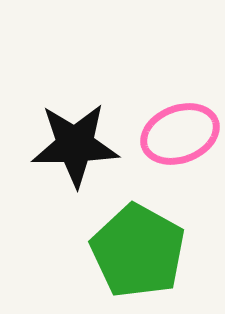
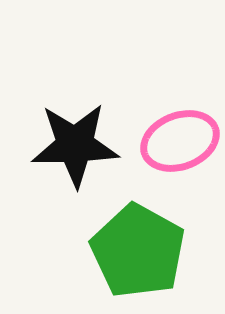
pink ellipse: moved 7 px down
